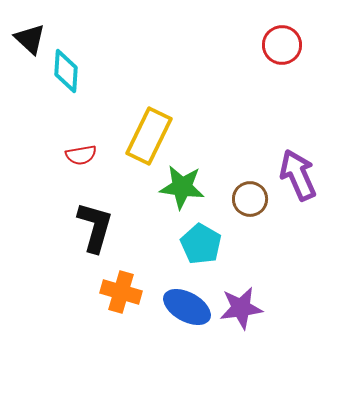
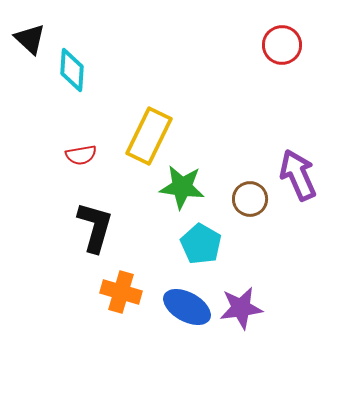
cyan diamond: moved 6 px right, 1 px up
